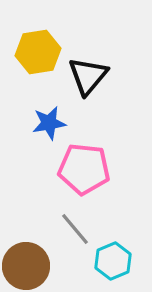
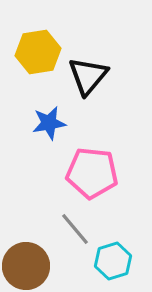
pink pentagon: moved 8 px right, 4 px down
cyan hexagon: rotated 6 degrees clockwise
